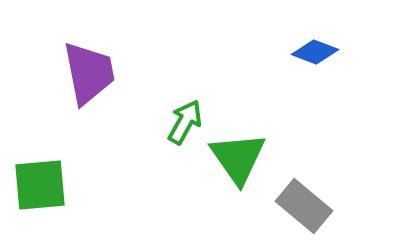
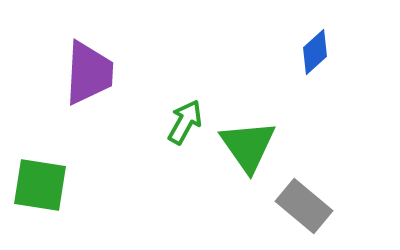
blue diamond: rotated 63 degrees counterclockwise
purple trapezoid: rotated 14 degrees clockwise
green triangle: moved 10 px right, 12 px up
green square: rotated 14 degrees clockwise
